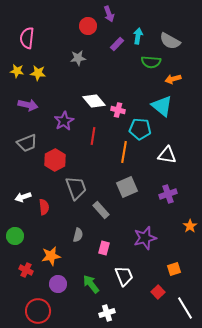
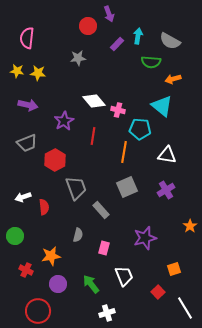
purple cross at (168, 194): moved 2 px left, 4 px up; rotated 12 degrees counterclockwise
